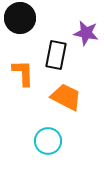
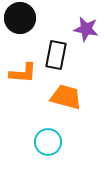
purple star: moved 4 px up
orange L-shape: rotated 96 degrees clockwise
orange trapezoid: rotated 12 degrees counterclockwise
cyan circle: moved 1 px down
